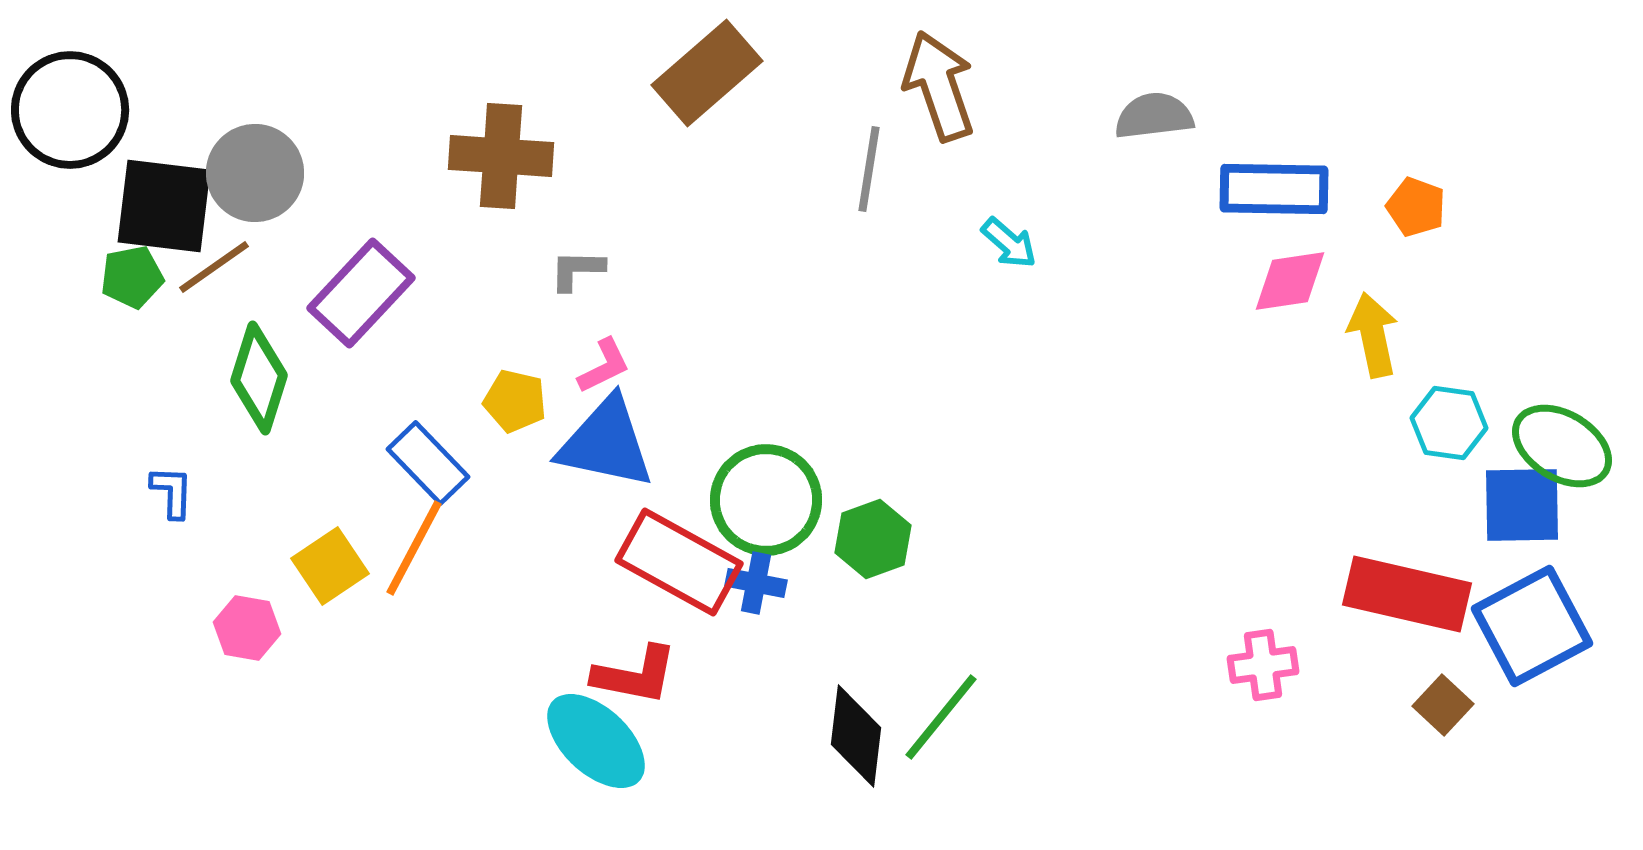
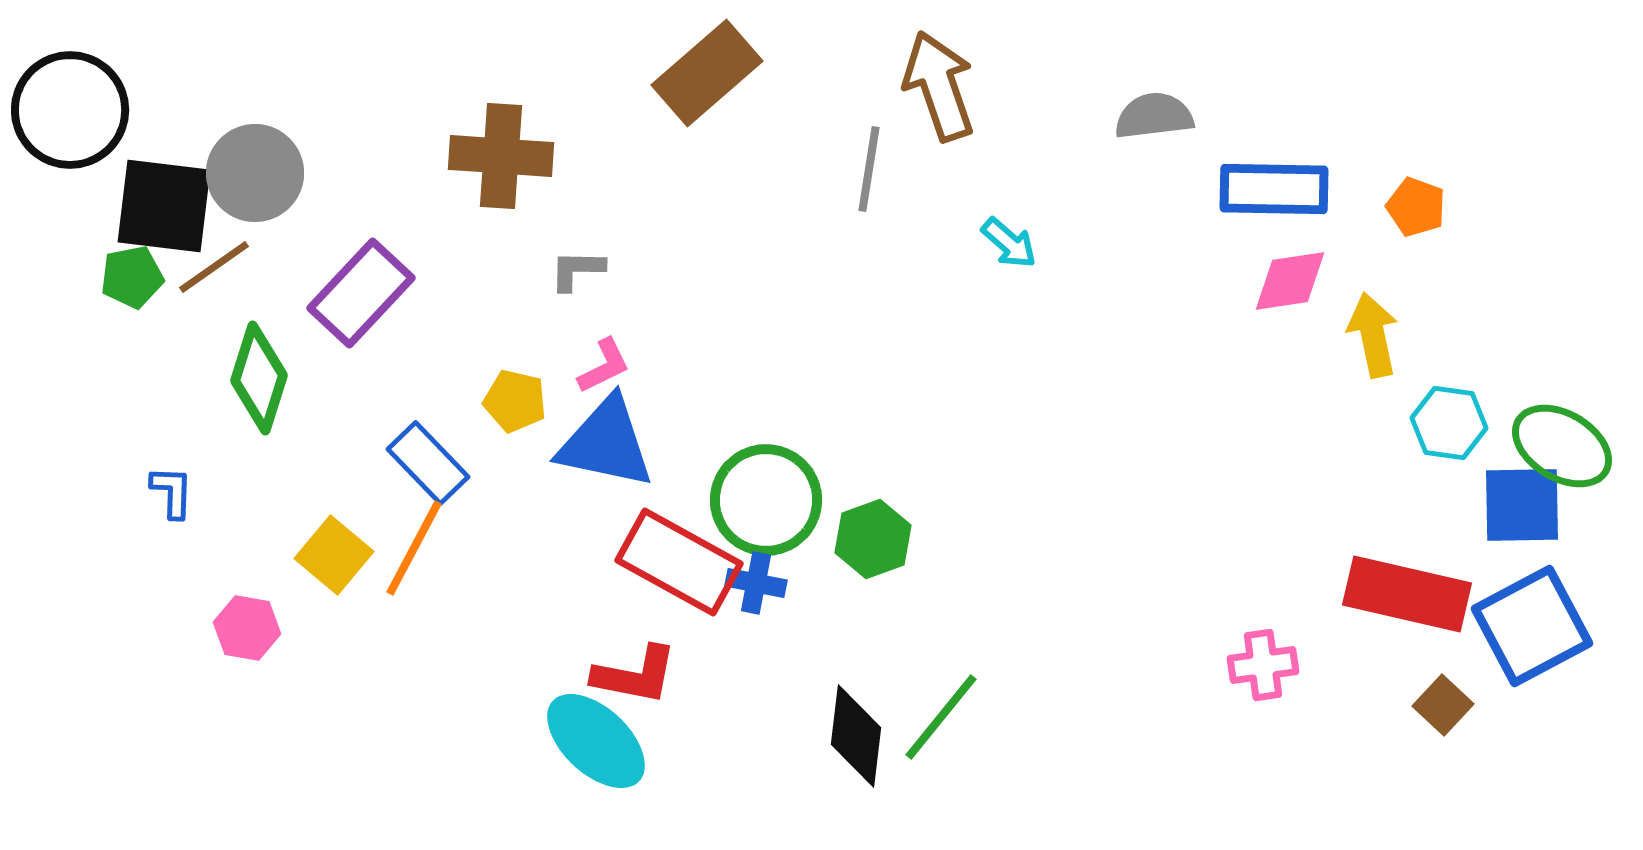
yellow square at (330, 566): moved 4 px right, 11 px up; rotated 16 degrees counterclockwise
